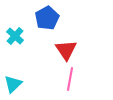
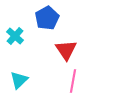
pink line: moved 3 px right, 2 px down
cyan triangle: moved 6 px right, 4 px up
